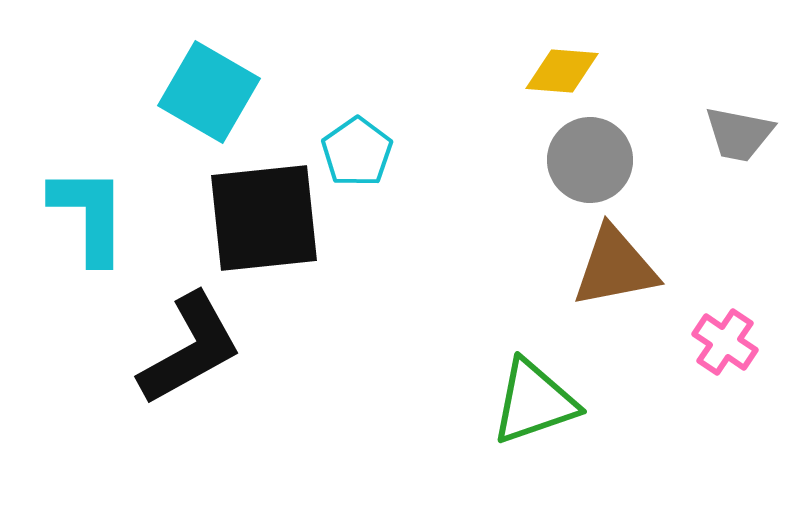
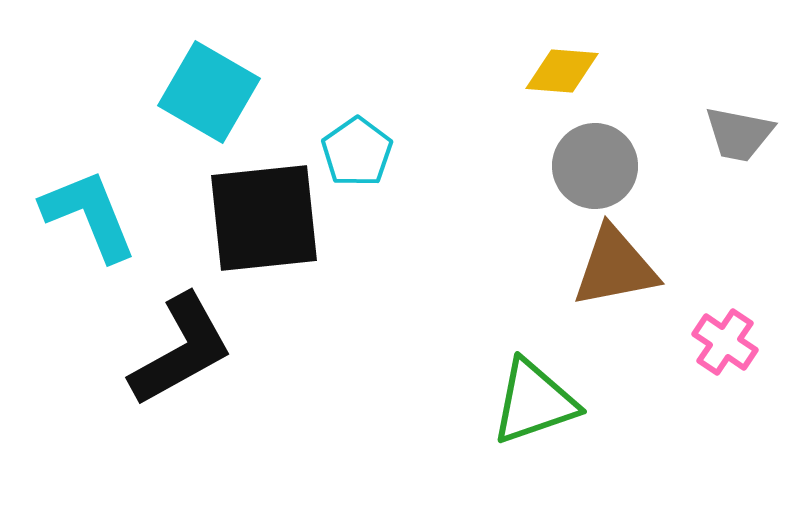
gray circle: moved 5 px right, 6 px down
cyan L-shape: rotated 22 degrees counterclockwise
black L-shape: moved 9 px left, 1 px down
